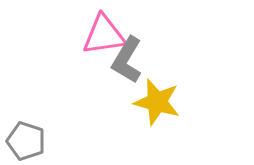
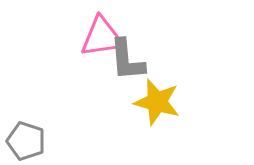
pink triangle: moved 2 px left, 2 px down
gray L-shape: rotated 36 degrees counterclockwise
